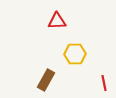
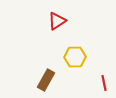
red triangle: rotated 30 degrees counterclockwise
yellow hexagon: moved 3 px down
